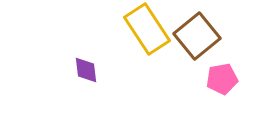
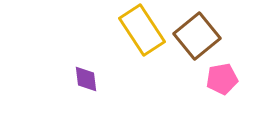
yellow rectangle: moved 5 px left, 1 px down
purple diamond: moved 9 px down
